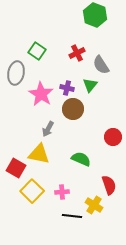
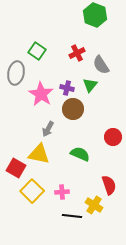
green semicircle: moved 1 px left, 5 px up
